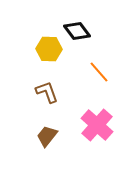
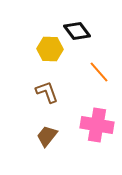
yellow hexagon: moved 1 px right
pink cross: rotated 32 degrees counterclockwise
